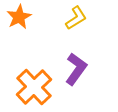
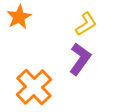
yellow L-shape: moved 10 px right, 6 px down
purple L-shape: moved 4 px right, 10 px up
